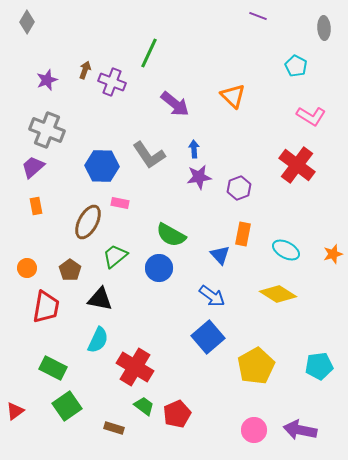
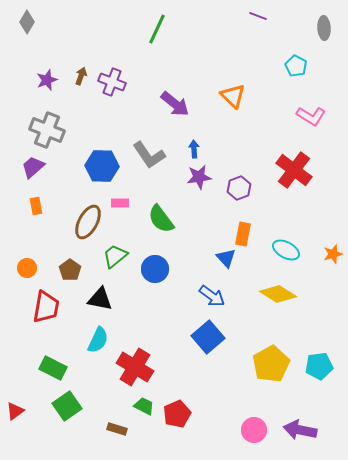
green line at (149, 53): moved 8 px right, 24 px up
brown arrow at (85, 70): moved 4 px left, 6 px down
red cross at (297, 165): moved 3 px left, 5 px down
pink rectangle at (120, 203): rotated 12 degrees counterclockwise
green semicircle at (171, 235): moved 10 px left, 16 px up; rotated 24 degrees clockwise
blue triangle at (220, 255): moved 6 px right, 3 px down
blue circle at (159, 268): moved 4 px left, 1 px down
yellow pentagon at (256, 366): moved 15 px right, 2 px up
green trapezoid at (144, 406): rotated 10 degrees counterclockwise
brown rectangle at (114, 428): moved 3 px right, 1 px down
